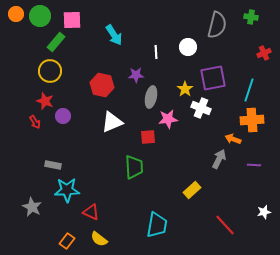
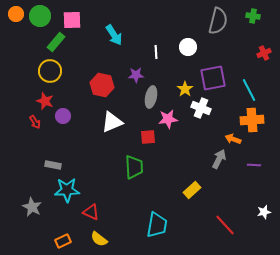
green cross: moved 2 px right, 1 px up
gray semicircle: moved 1 px right, 4 px up
cyan line: rotated 45 degrees counterclockwise
orange rectangle: moved 4 px left; rotated 28 degrees clockwise
